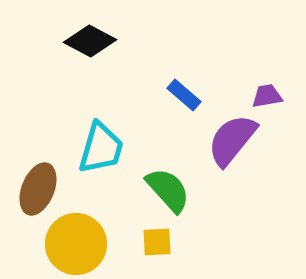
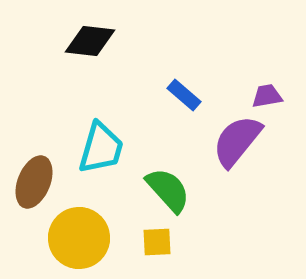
black diamond: rotated 21 degrees counterclockwise
purple semicircle: moved 5 px right, 1 px down
brown ellipse: moved 4 px left, 7 px up
yellow circle: moved 3 px right, 6 px up
